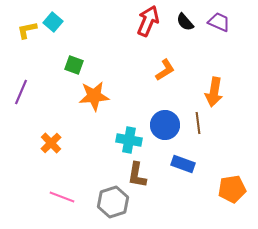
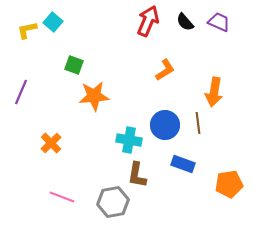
orange pentagon: moved 3 px left, 5 px up
gray hexagon: rotated 8 degrees clockwise
